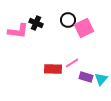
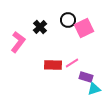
black cross: moved 4 px right, 4 px down; rotated 24 degrees clockwise
pink L-shape: moved 11 px down; rotated 60 degrees counterclockwise
red rectangle: moved 4 px up
cyan triangle: moved 7 px left, 10 px down; rotated 32 degrees clockwise
